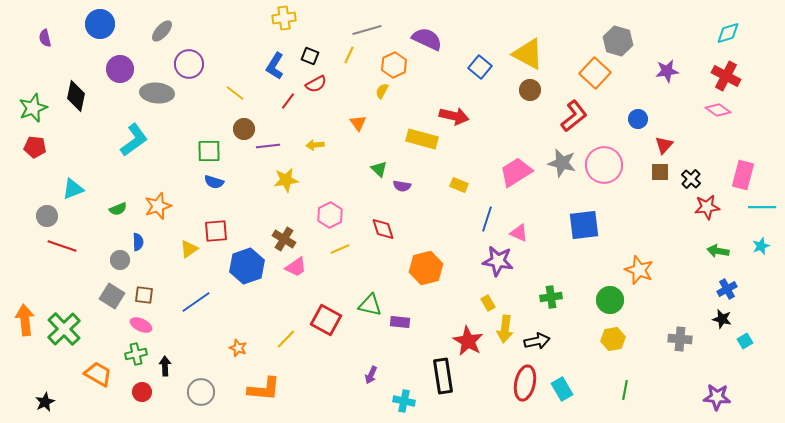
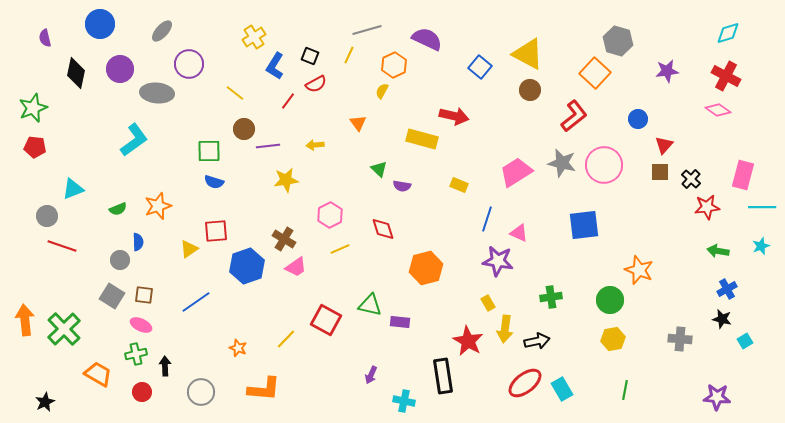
yellow cross at (284, 18): moved 30 px left, 19 px down; rotated 25 degrees counterclockwise
black diamond at (76, 96): moved 23 px up
red ellipse at (525, 383): rotated 40 degrees clockwise
